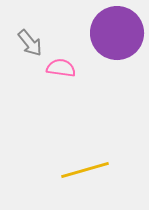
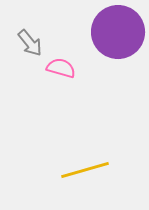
purple circle: moved 1 px right, 1 px up
pink semicircle: rotated 8 degrees clockwise
